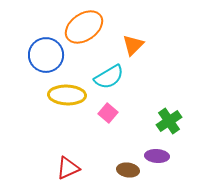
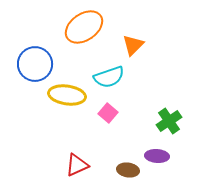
blue circle: moved 11 px left, 9 px down
cyan semicircle: rotated 12 degrees clockwise
yellow ellipse: rotated 6 degrees clockwise
red triangle: moved 9 px right, 3 px up
